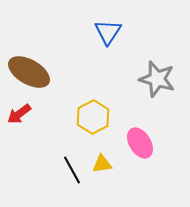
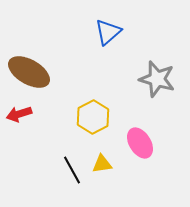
blue triangle: rotated 16 degrees clockwise
red arrow: rotated 20 degrees clockwise
